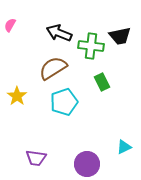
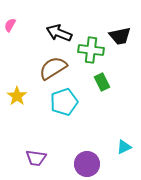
green cross: moved 4 px down
